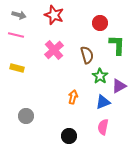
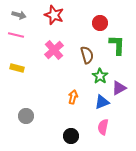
purple triangle: moved 2 px down
blue triangle: moved 1 px left
black circle: moved 2 px right
